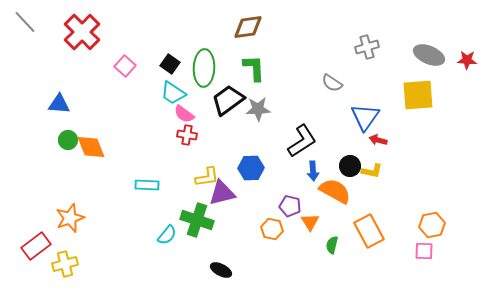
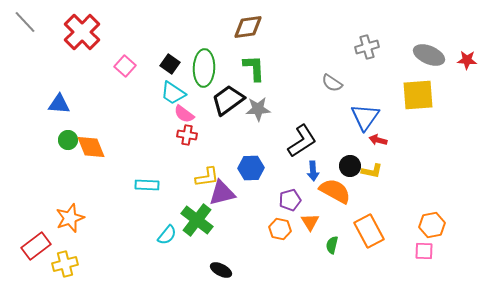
purple pentagon at (290, 206): moved 6 px up; rotated 30 degrees counterclockwise
green cross at (197, 220): rotated 20 degrees clockwise
orange hexagon at (272, 229): moved 8 px right
